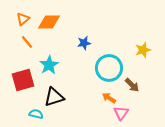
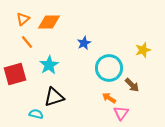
blue star: rotated 16 degrees counterclockwise
red square: moved 8 px left, 6 px up
